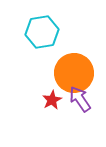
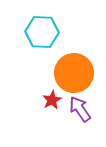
cyan hexagon: rotated 12 degrees clockwise
purple arrow: moved 10 px down
